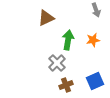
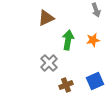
gray cross: moved 8 px left
